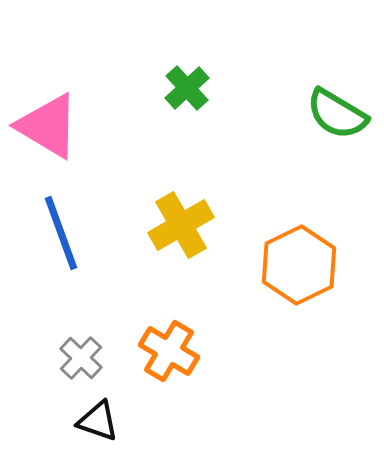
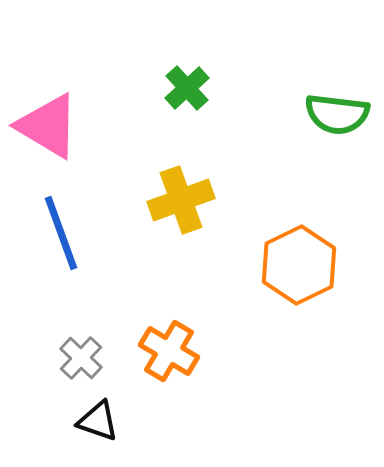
green semicircle: rotated 24 degrees counterclockwise
yellow cross: moved 25 px up; rotated 10 degrees clockwise
